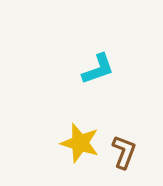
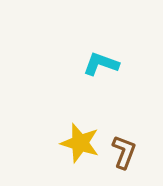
cyan L-shape: moved 3 px right, 5 px up; rotated 141 degrees counterclockwise
